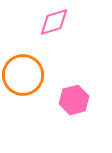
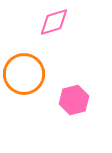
orange circle: moved 1 px right, 1 px up
